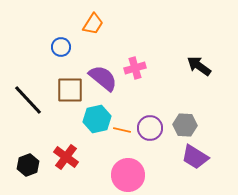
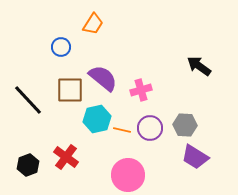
pink cross: moved 6 px right, 22 px down
